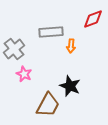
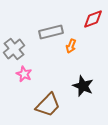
gray rectangle: rotated 10 degrees counterclockwise
orange arrow: rotated 16 degrees clockwise
black star: moved 13 px right
brown trapezoid: rotated 16 degrees clockwise
